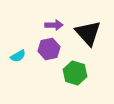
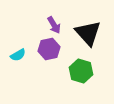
purple arrow: rotated 60 degrees clockwise
cyan semicircle: moved 1 px up
green hexagon: moved 6 px right, 2 px up
